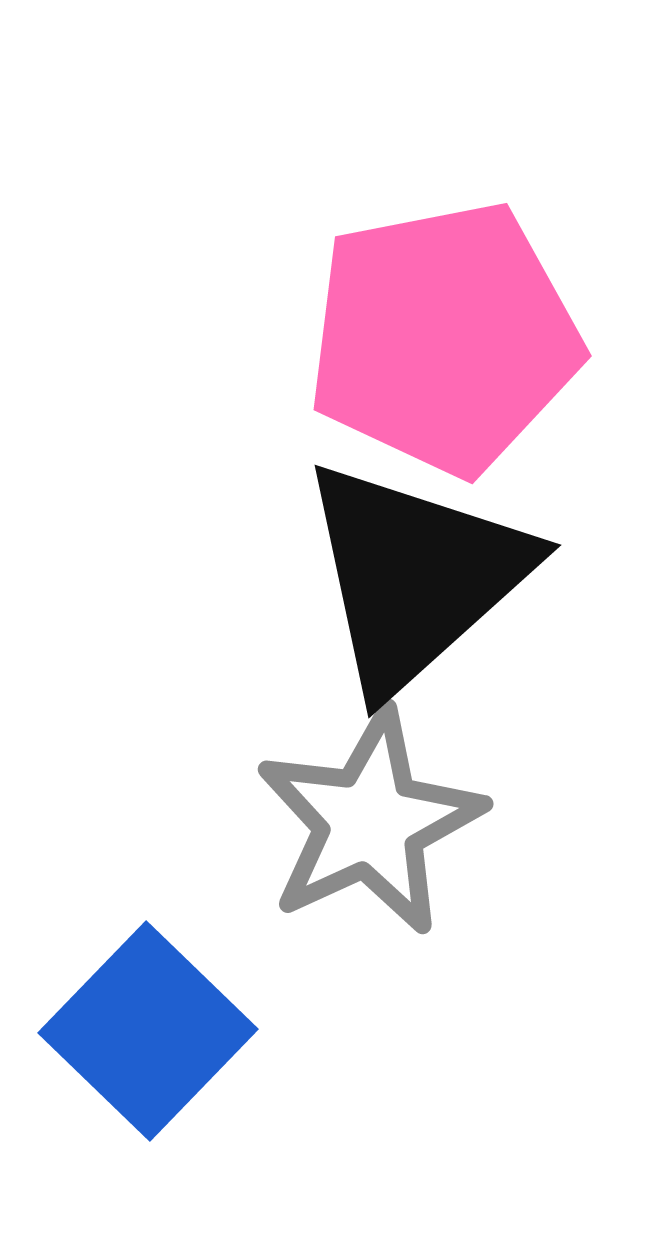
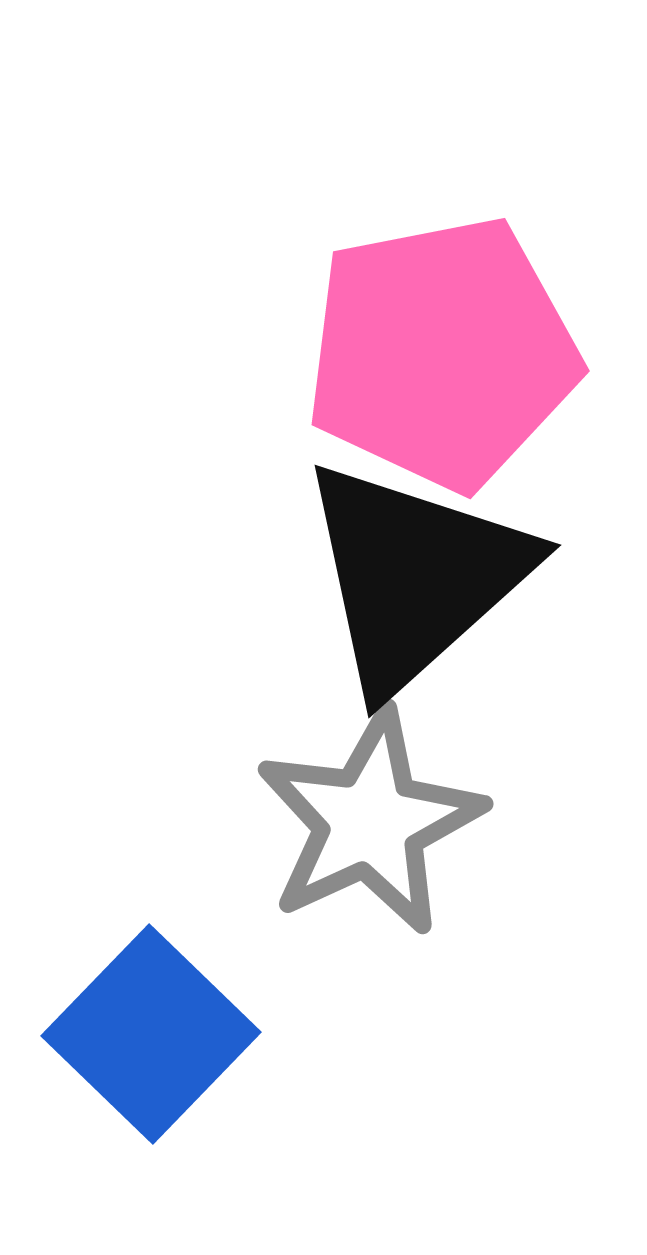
pink pentagon: moved 2 px left, 15 px down
blue square: moved 3 px right, 3 px down
